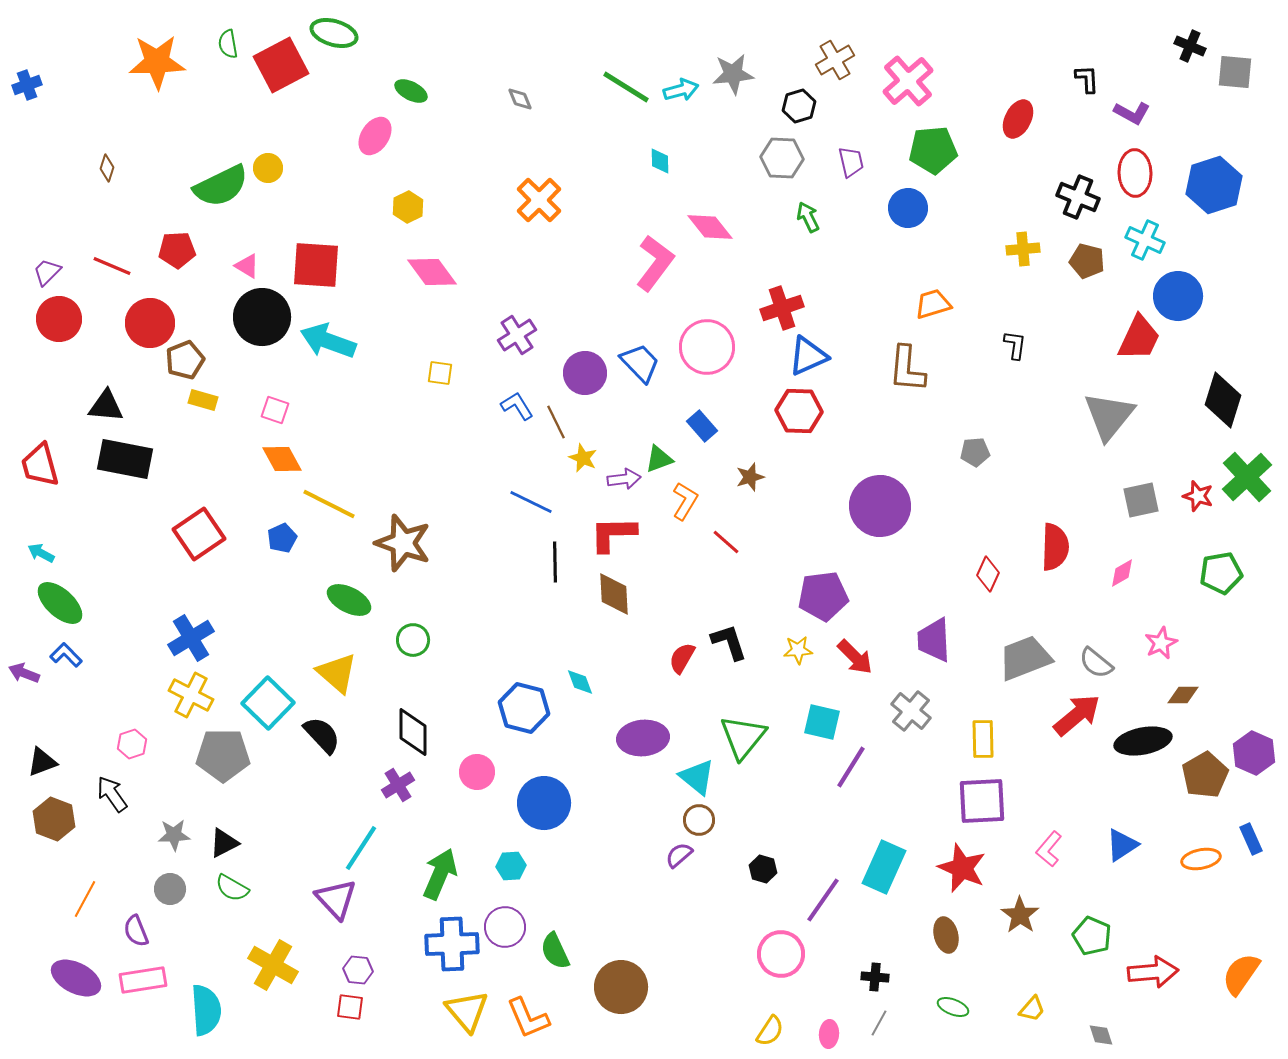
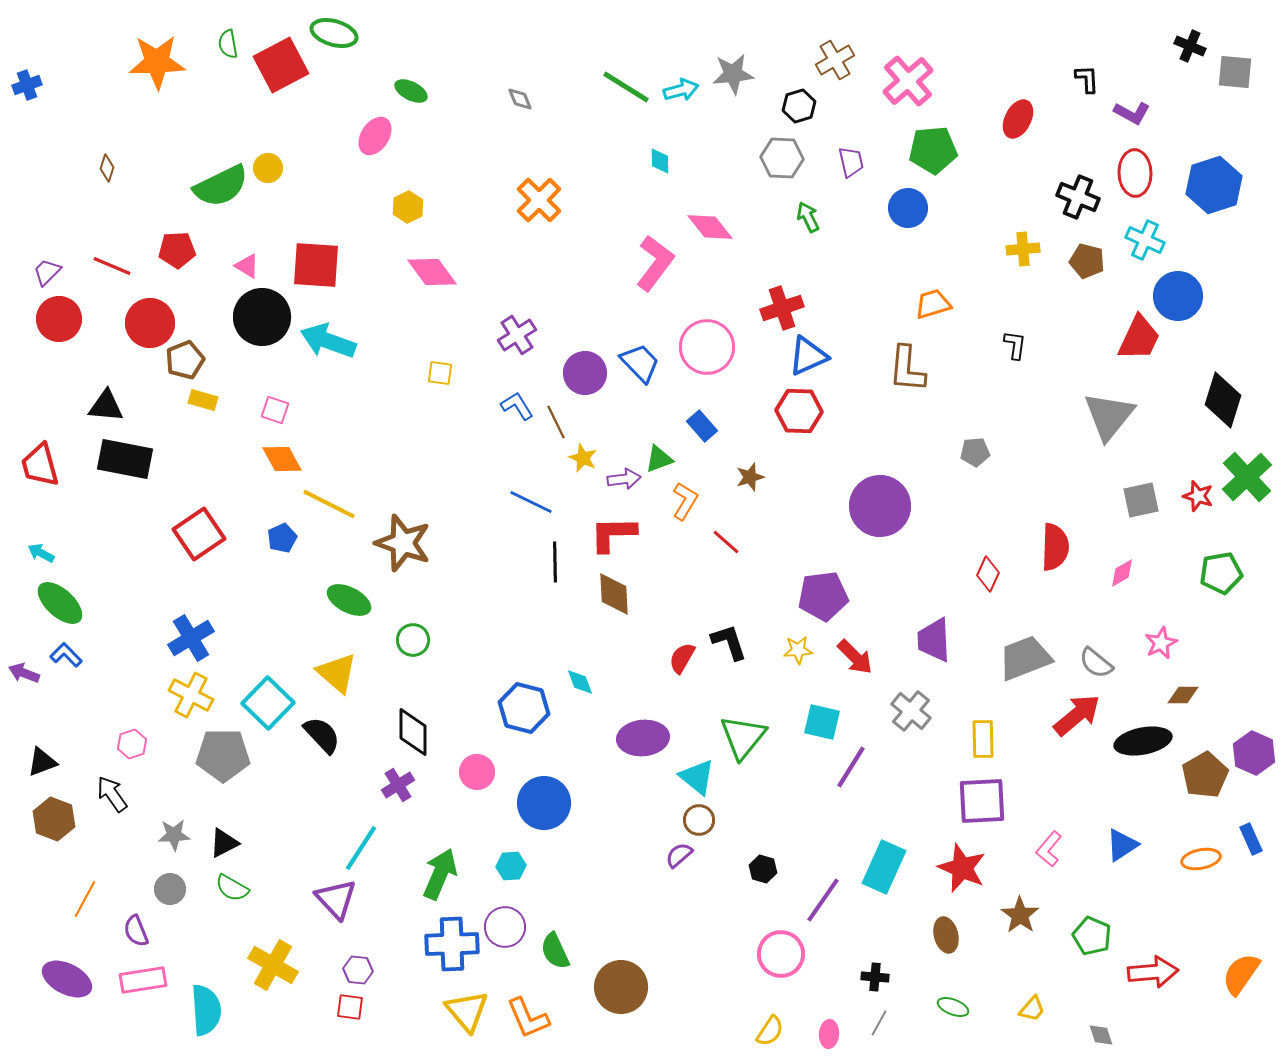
purple ellipse at (76, 978): moved 9 px left, 1 px down
